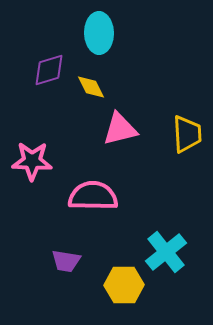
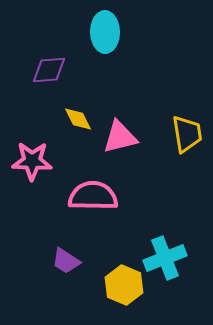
cyan ellipse: moved 6 px right, 1 px up
purple diamond: rotated 12 degrees clockwise
yellow diamond: moved 13 px left, 32 px down
pink triangle: moved 8 px down
yellow trapezoid: rotated 6 degrees counterclockwise
cyan cross: moved 1 px left, 6 px down; rotated 18 degrees clockwise
purple trapezoid: rotated 24 degrees clockwise
yellow hexagon: rotated 24 degrees clockwise
